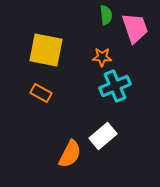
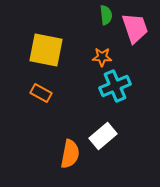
orange semicircle: rotated 16 degrees counterclockwise
